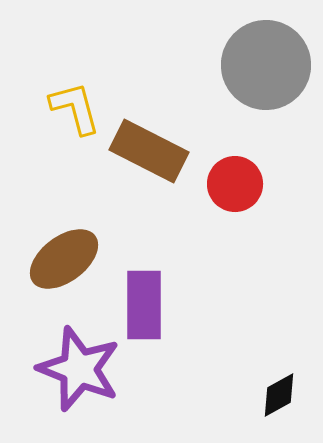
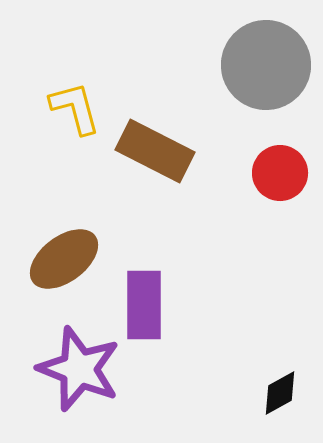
brown rectangle: moved 6 px right
red circle: moved 45 px right, 11 px up
black diamond: moved 1 px right, 2 px up
